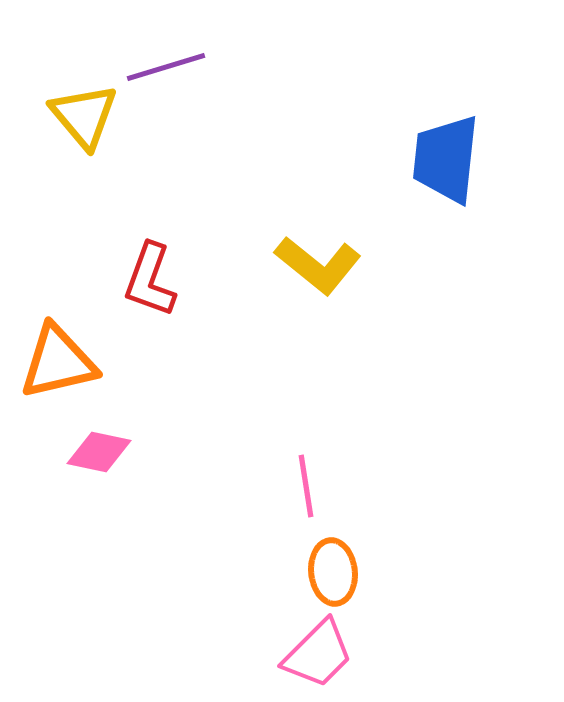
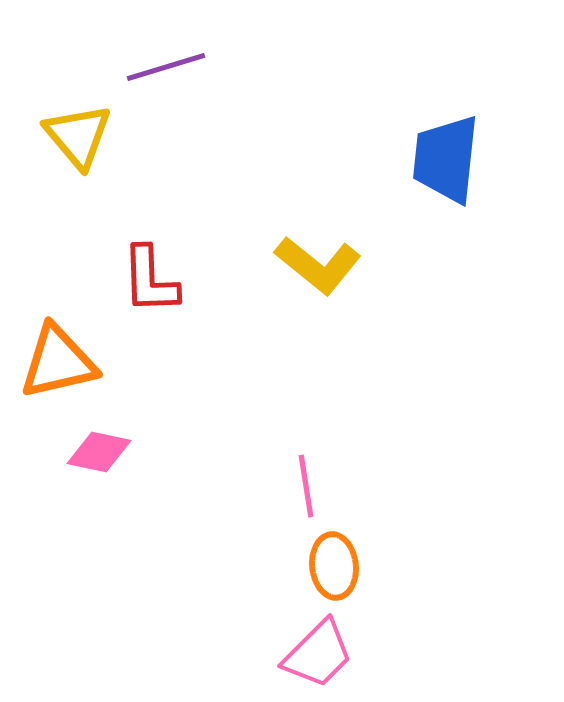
yellow triangle: moved 6 px left, 20 px down
red L-shape: rotated 22 degrees counterclockwise
orange ellipse: moved 1 px right, 6 px up
